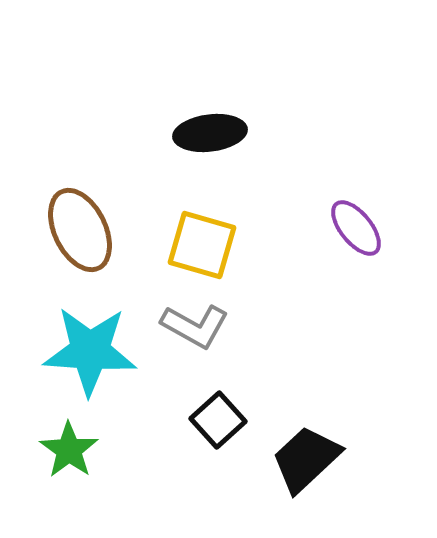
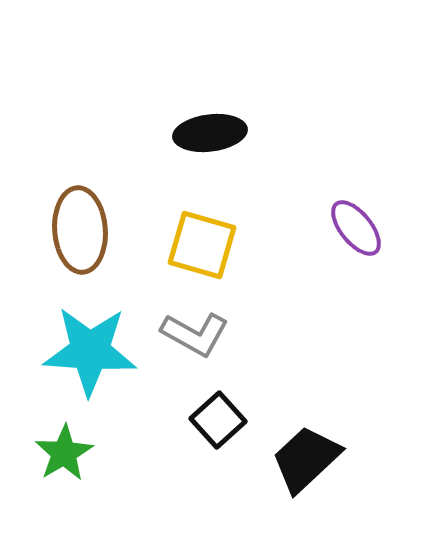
brown ellipse: rotated 22 degrees clockwise
gray L-shape: moved 8 px down
green star: moved 5 px left, 3 px down; rotated 6 degrees clockwise
